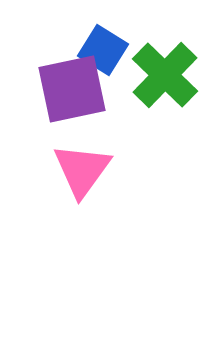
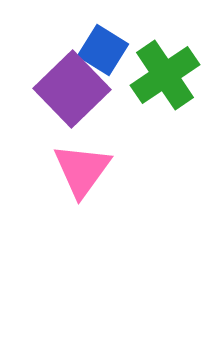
green cross: rotated 12 degrees clockwise
purple square: rotated 32 degrees counterclockwise
